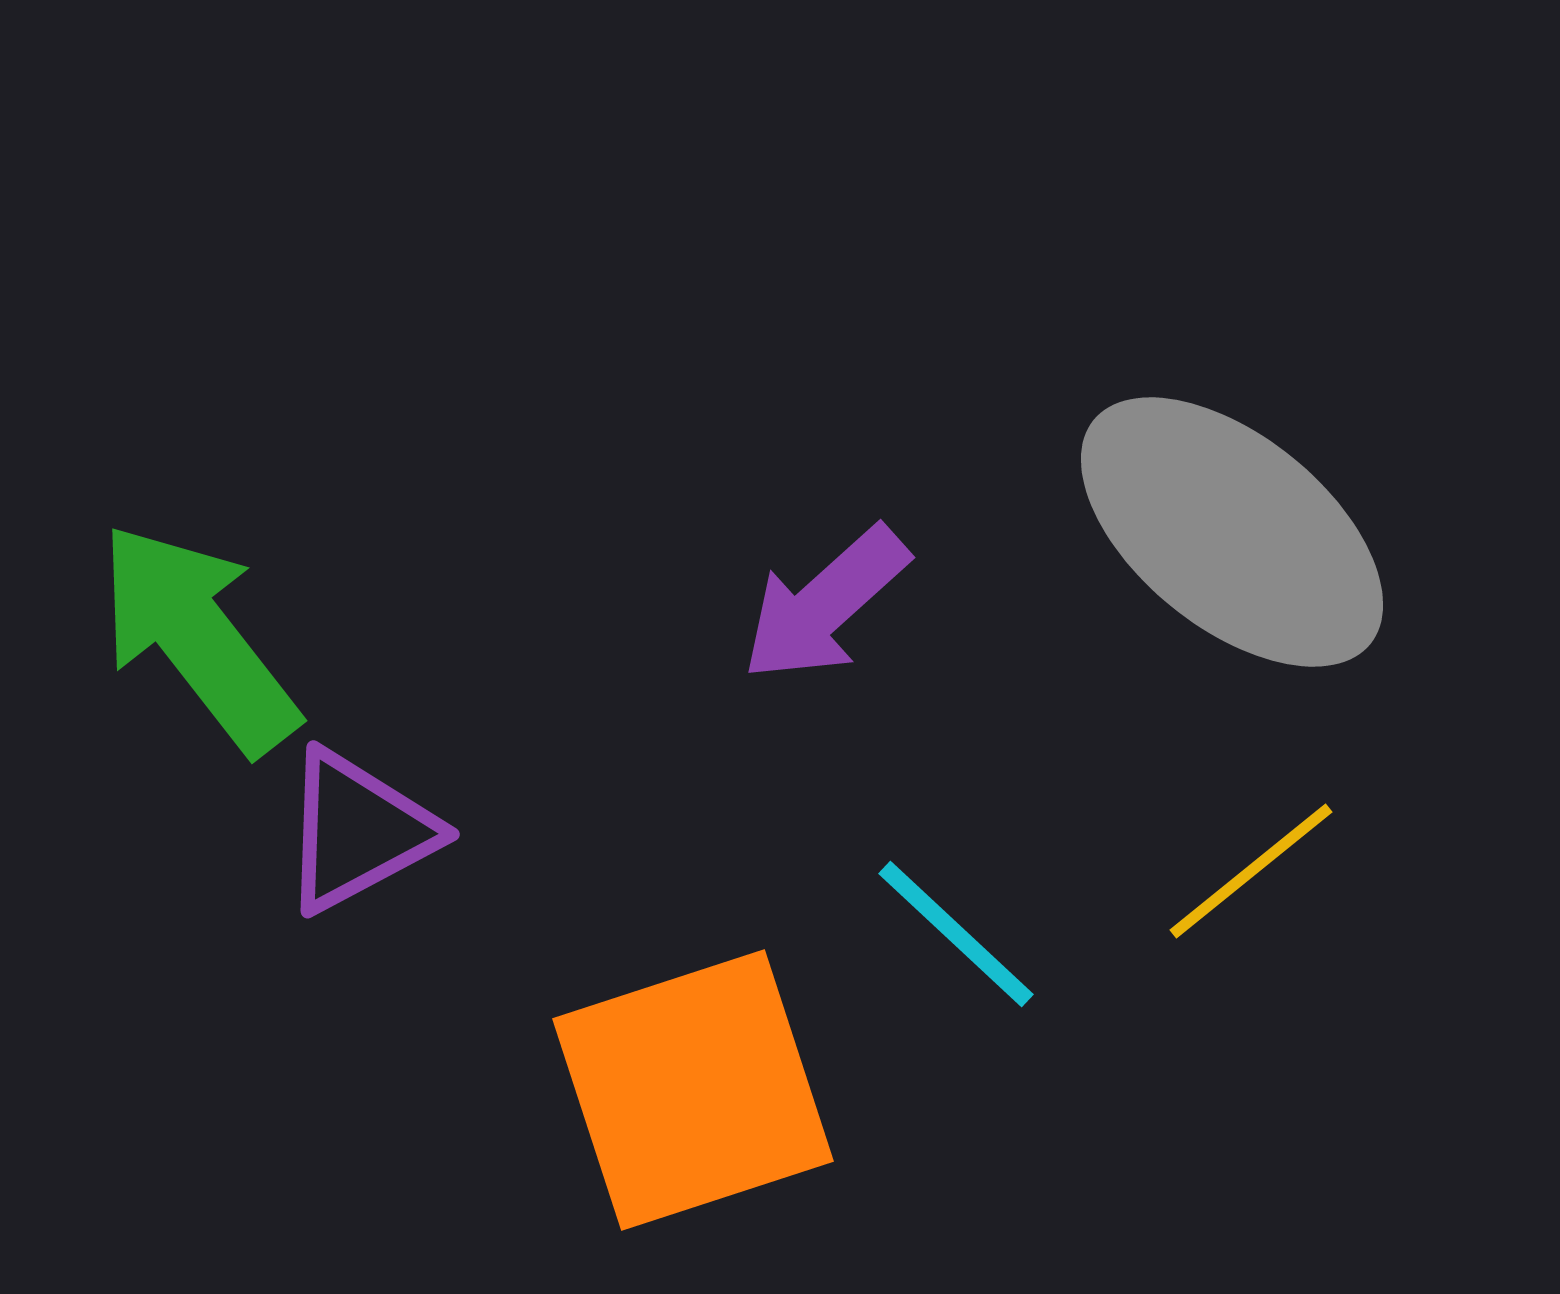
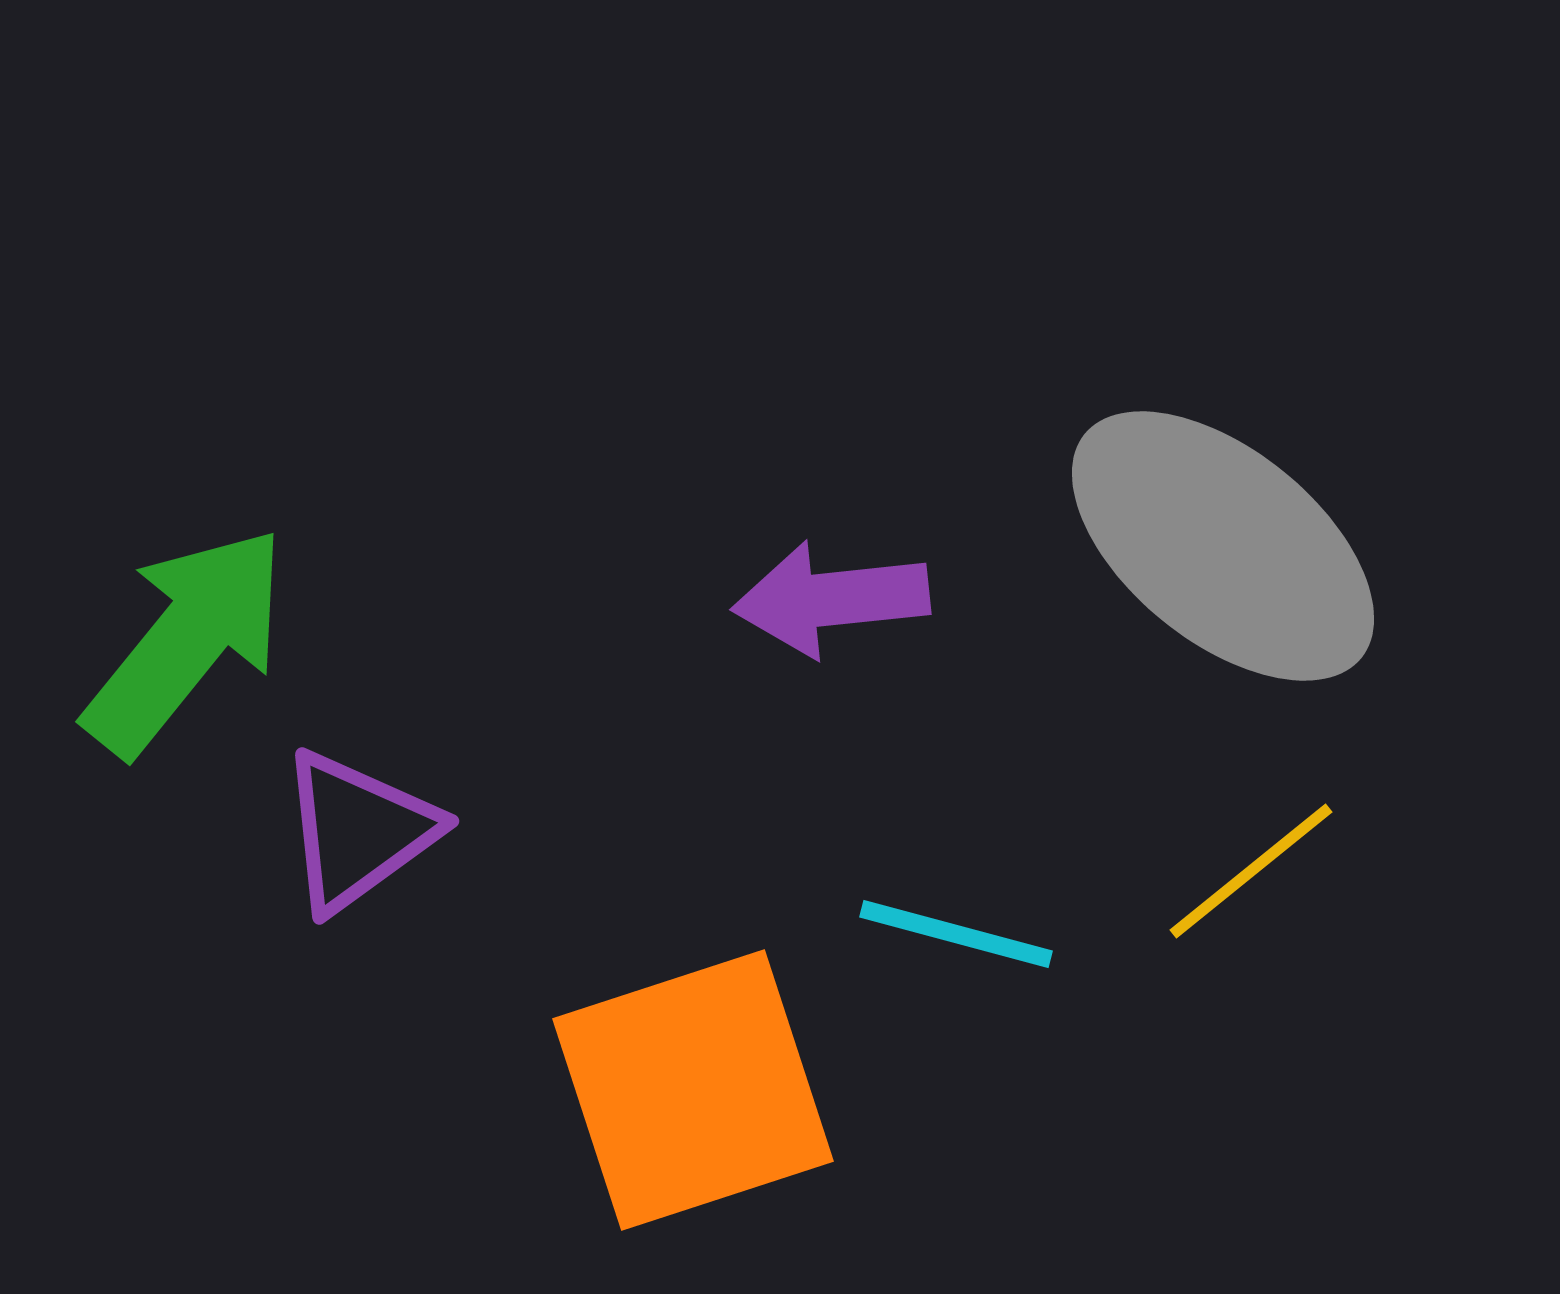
gray ellipse: moved 9 px left, 14 px down
purple arrow: moved 6 px right, 5 px up; rotated 36 degrees clockwise
green arrow: moved 12 px left, 3 px down; rotated 77 degrees clockwise
purple triangle: rotated 8 degrees counterclockwise
cyan line: rotated 28 degrees counterclockwise
